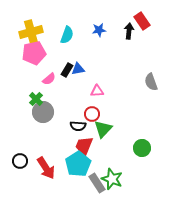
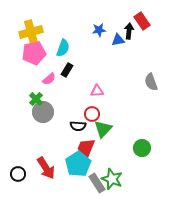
cyan semicircle: moved 4 px left, 13 px down
blue triangle: moved 40 px right, 29 px up
red trapezoid: moved 2 px right, 2 px down
black circle: moved 2 px left, 13 px down
